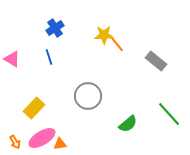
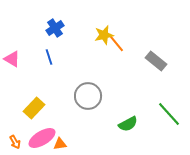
yellow star: rotated 12 degrees counterclockwise
green semicircle: rotated 12 degrees clockwise
